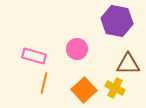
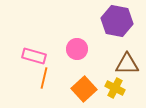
brown triangle: moved 1 px left
orange line: moved 5 px up
orange square: moved 1 px up
